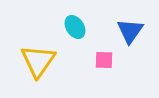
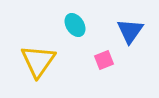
cyan ellipse: moved 2 px up
pink square: rotated 24 degrees counterclockwise
